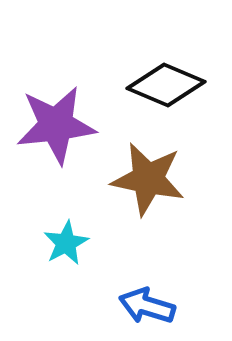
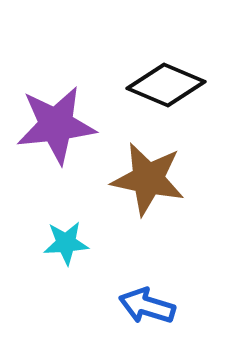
cyan star: rotated 24 degrees clockwise
